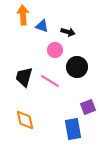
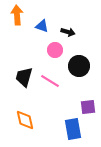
orange arrow: moved 6 px left
black circle: moved 2 px right, 1 px up
purple square: rotated 14 degrees clockwise
